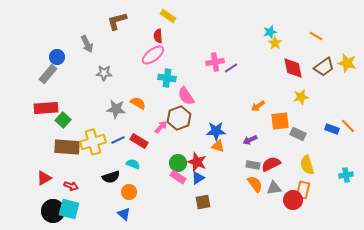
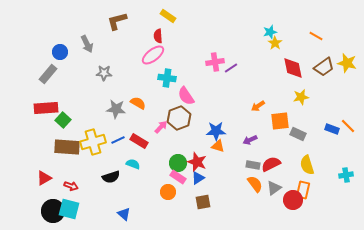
blue circle at (57, 57): moved 3 px right, 5 px up
gray triangle at (274, 188): rotated 28 degrees counterclockwise
orange circle at (129, 192): moved 39 px right
